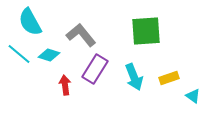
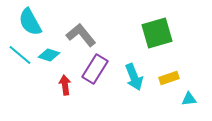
green square: moved 11 px right, 2 px down; rotated 12 degrees counterclockwise
cyan line: moved 1 px right, 1 px down
cyan triangle: moved 4 px left, 3 px down; rotated 42 degrees counterclockwise
